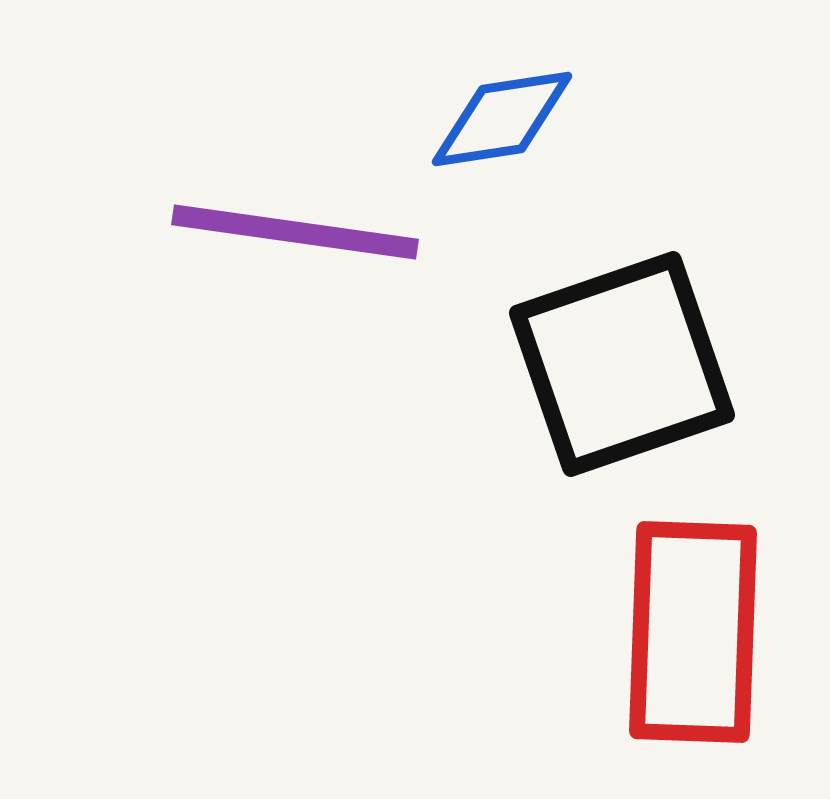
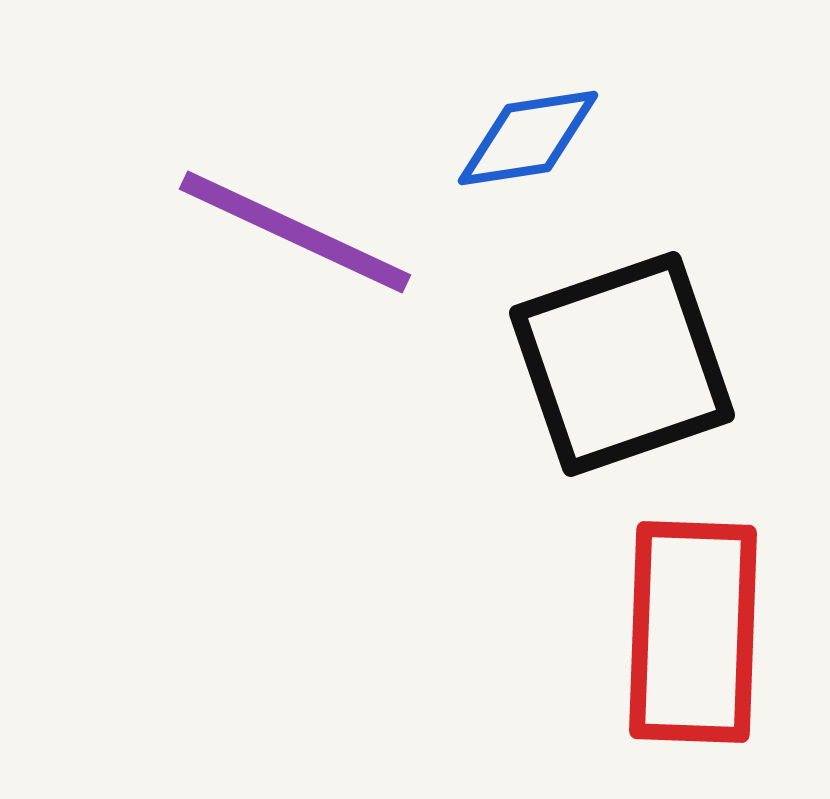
blue diamond: moved 26 px right, 19 px down
purple line: rotated 17 degrees clockwise
